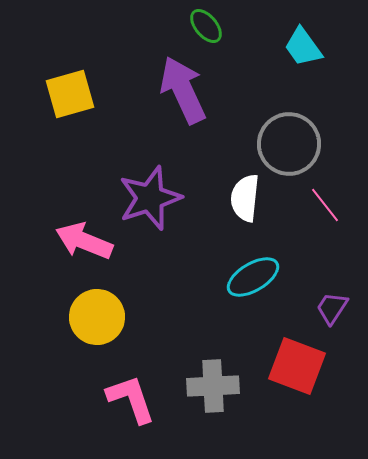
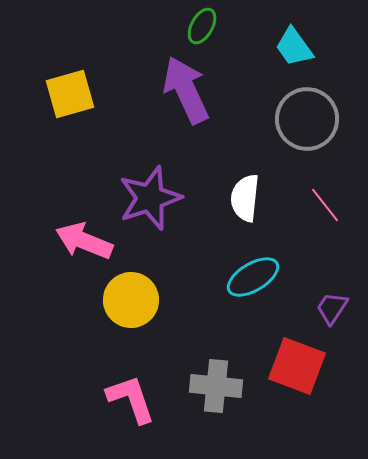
green ellipse: moved 4 px left; rotated 69 degrees clockwise
cyan trapezoid: moved 9 px left
purple arrow: moved 3 px right
gray circle: moved 18 px right, 25 px up
yellow circle: moved 34 px right, 17 px up
gray cross: moved 3 px right; rotated 9 degrees clockwise
